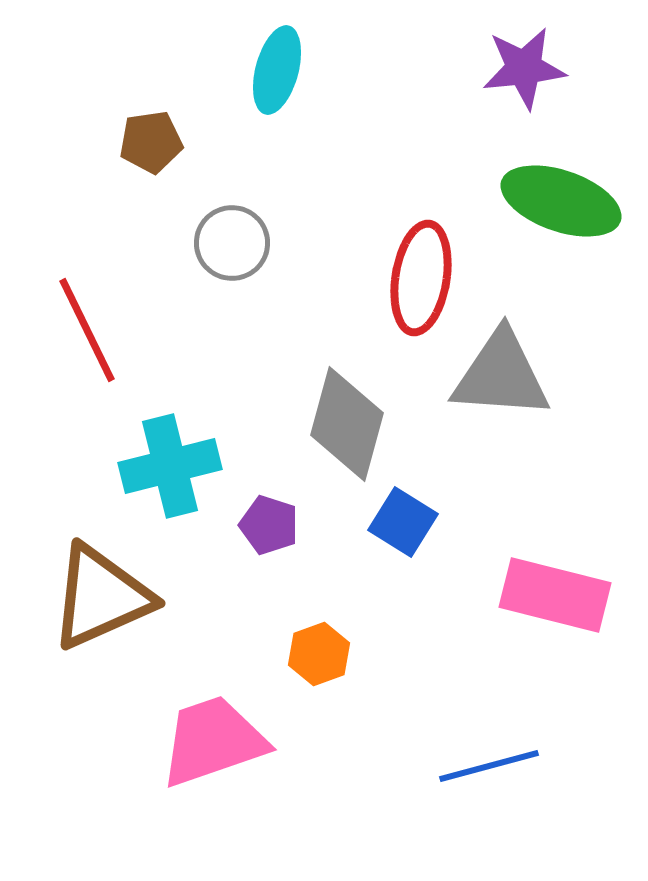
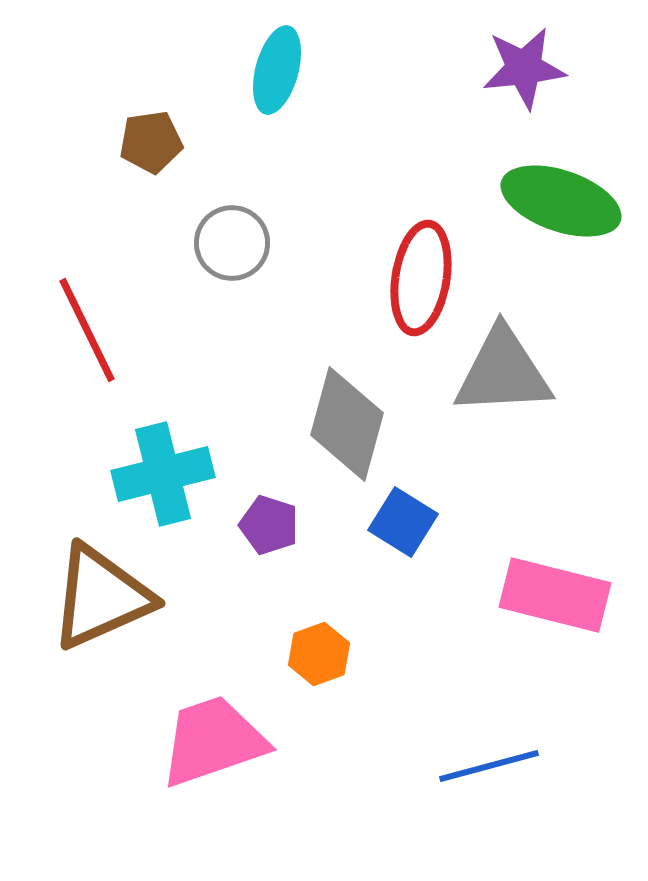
gray triangle: moved 2 px right, 3 px up; rotated 7 degrees counterclockwise
cyan cross: moved 7 px left, 8 px down
